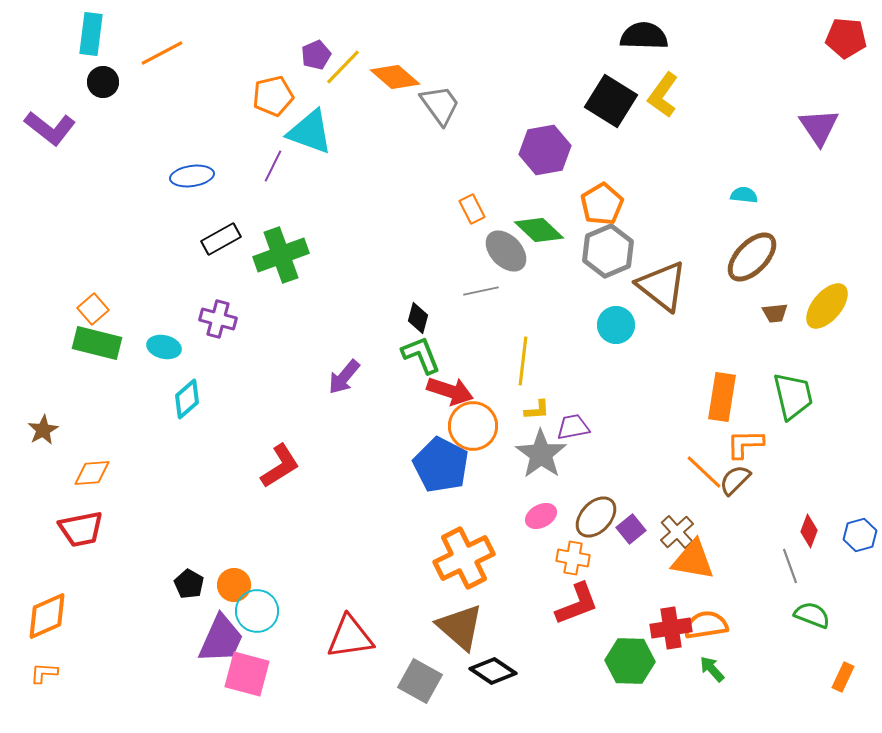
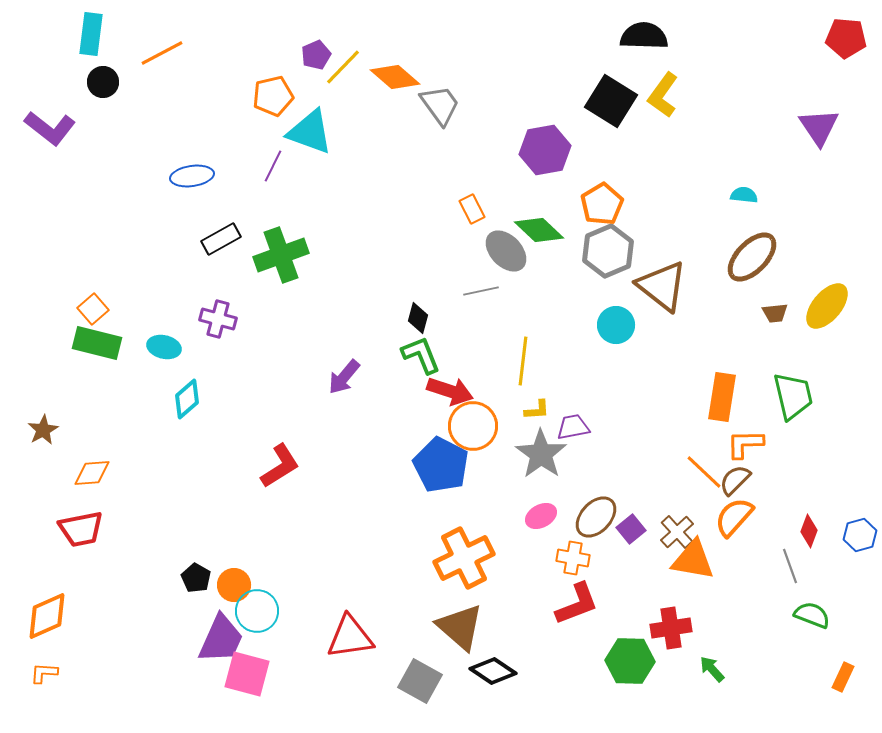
black pentagon at (189, 584): moved 7 px right, 6 px up
orange semicircle at (706, 625): moved 28 px right, 108 px up; rotated 39 degrees counterclockwise
